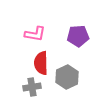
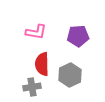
pink L-shape: moved 1 px right, 2 px up
red semicircle: moved 1 px right, 1 px down
gray hexagon: moved 3 px right, 2 px up
